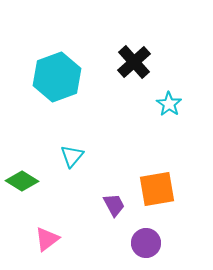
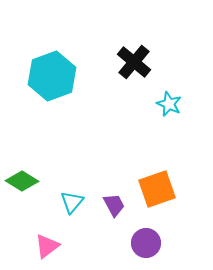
black cross: rotated 8 degrees counterclockwise
cyan hexagon: moved 5 px left, 1 px up
cyan star: rotated 10 degrees counterclockwise
cyan triangle: moved 46 px down
orange square: rotated 9 degrees counterclockwise
pink triangle: moved 7 px down
